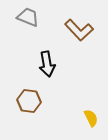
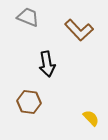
brown hexagon: moved 1 px down
yellow semicircle: rotated 18 degrees counterclockwise
